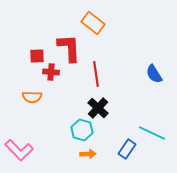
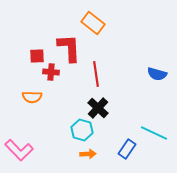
blue semicircle: moved 3 px right; rotated 42 degrees counterclockwise
cyan line: moved 2 px right
